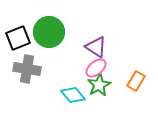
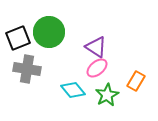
pink ellipse: moved 1 px right
green star: moved 8 px right, 10 px down
cyan diamond: moved 5 px up
